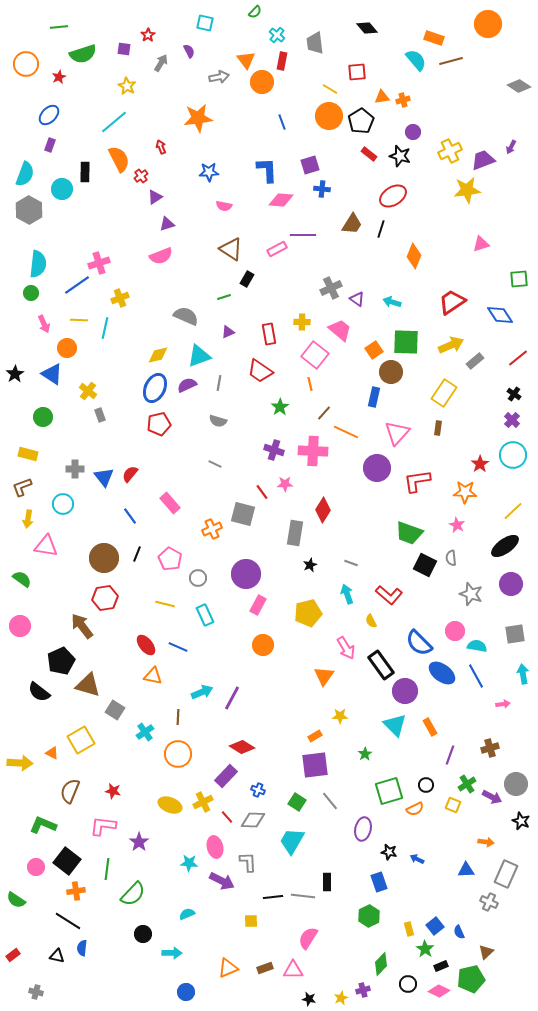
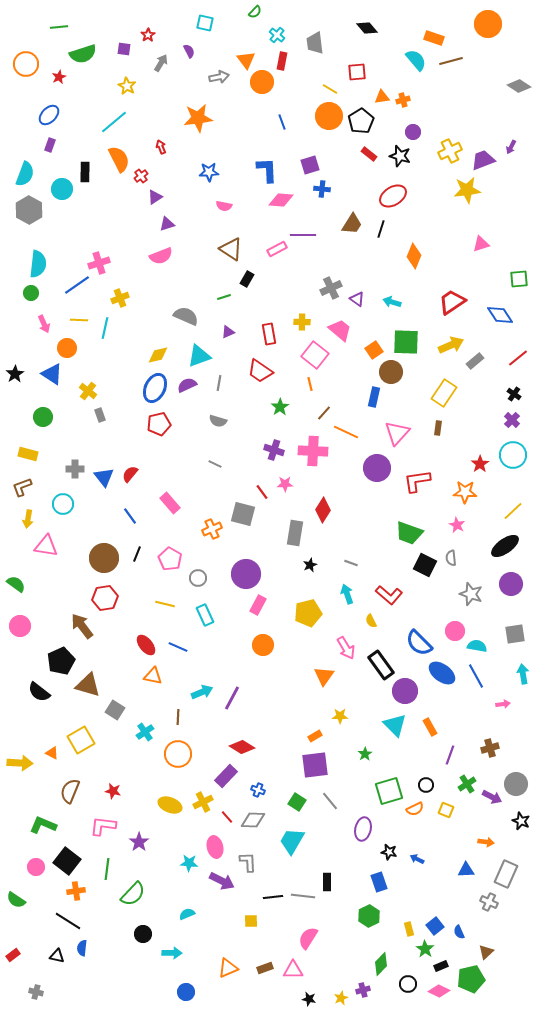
green semicircle at (22, 579): moved 6 px left, 5 px down
yellow square at (453, 805): moved 7 px left, 5 px down
